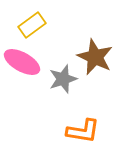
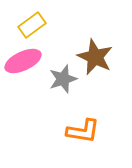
pink ellipse: moved 1 px right, 1 px up; rotated 54 degrees counterclockwise
